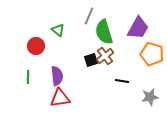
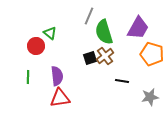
green triangle: moved 8 px left, 3 px down
black square: moved 1 px left, 2 px up
